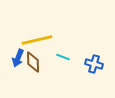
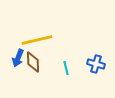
cyan line: moved 3 px right, 11 px down; rotated 56 degrees clockwise
blue cross: moved 2 px right
